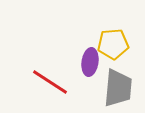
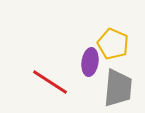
yellow pentagon: rotated 28 degrees clockwise
